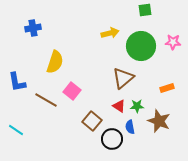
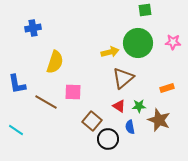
yellow arrow: moved 19 px down
green circle: moved 3 px left, 3 px up
blue L-shape: moved 2 px down
pink square: moved 1 px right, 1 px down; rotated 36 degrees counterclockwise
brown line: moved 2 px down
green star: moved 2 px right
brown star: moved 1 px up
black circle: moved 4 px left
